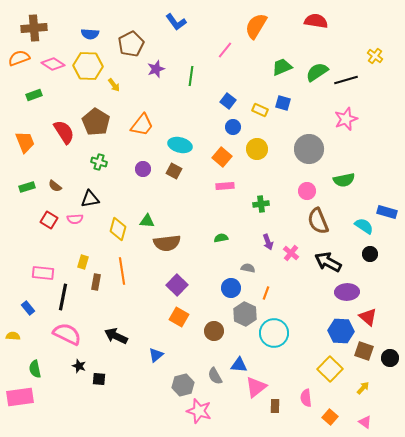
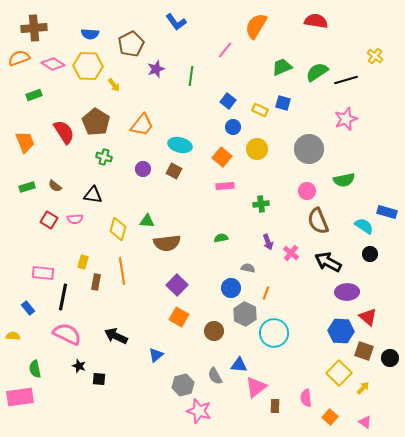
green cross at (99, 162): moved 5 px right, 5 px up
black triangle at (90, 199): moved 3 px right, 4 px up; rotated 18 degrees clockwise
yellow square at (330, 369): moved 9 px right, 4 px down
